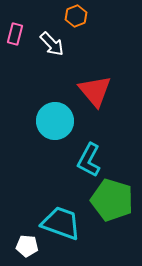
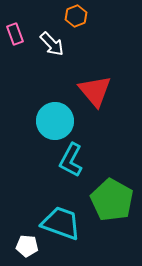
pink rectangle: rotated 35 degrees counterclockwise
cyan L-shape: moved 18 px left
green pentagon: rotated 12 degrees clockwise
